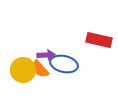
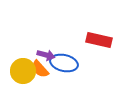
purple arrow: rotated 18 degrees clockwise
blue ellipse: moved 1 px up
yellow circle: moved 1 px down
